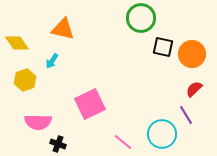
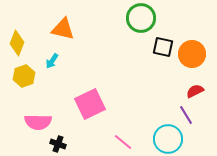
yellow diamond: rotated 55 degrees clockwise
yellow hexagon: moved 1 px left, 4 px up
red semicircle: moved 1 px right, 2 px down; rotated 18 degrees clockwise
cyan circle: moved 6 px right, 5 px down
